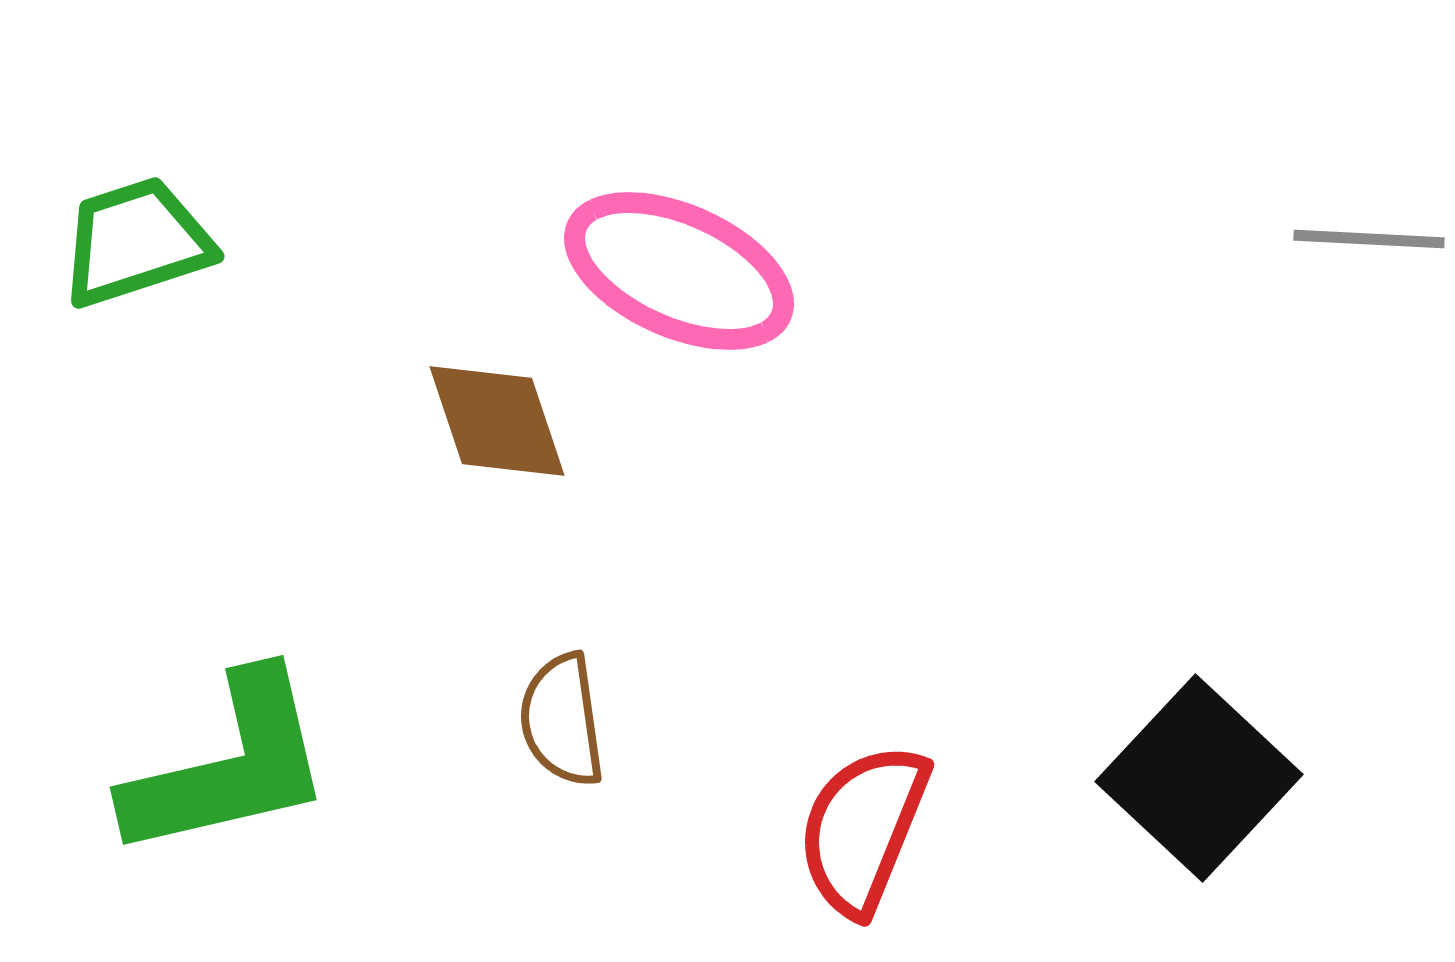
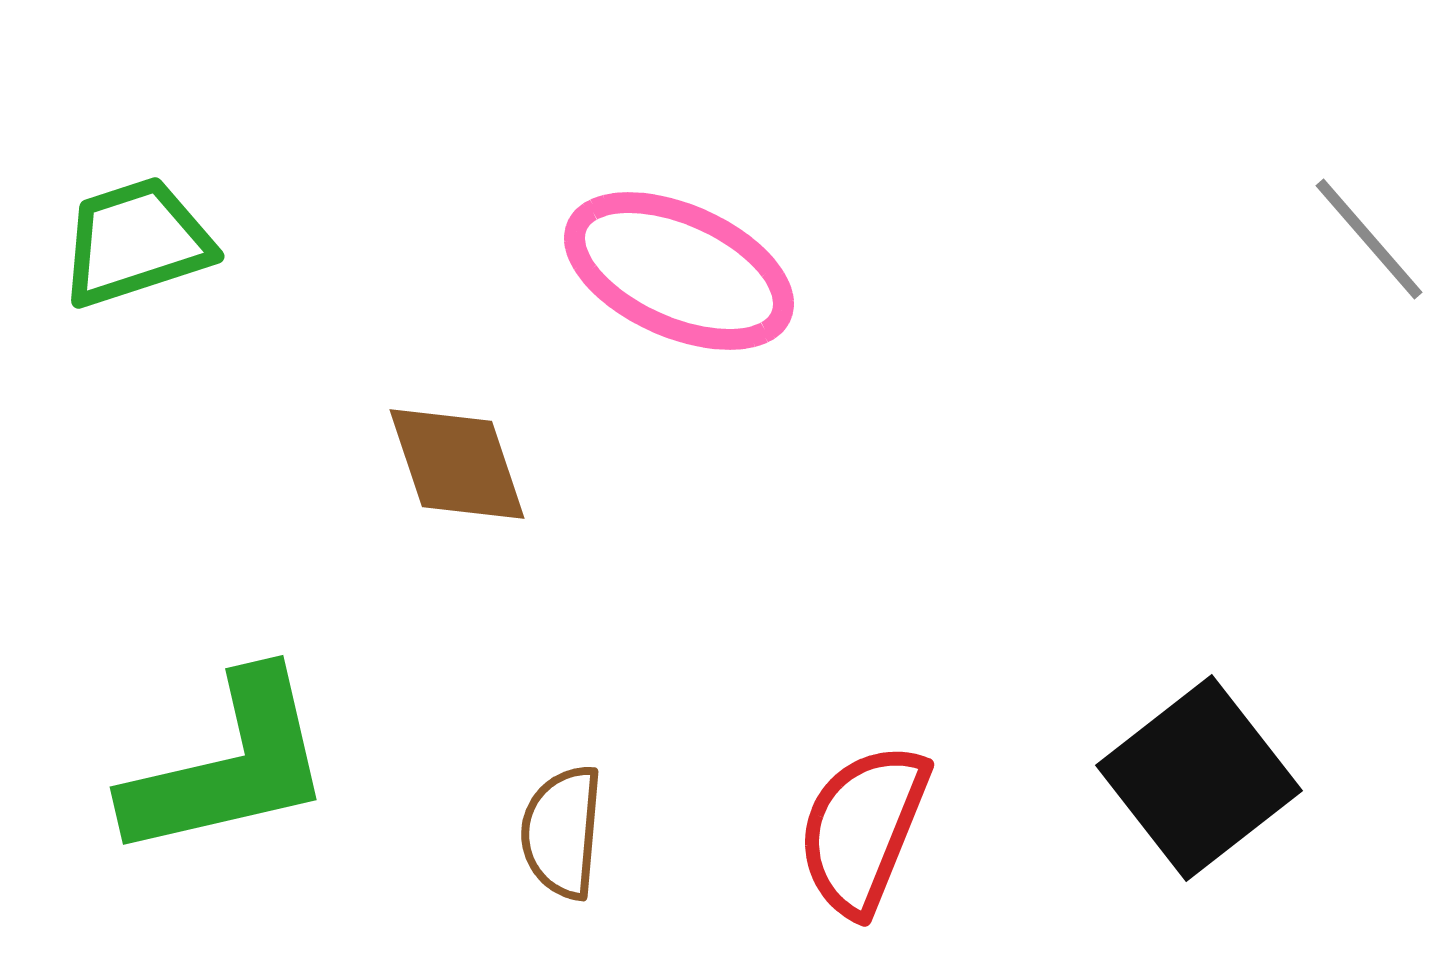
gray line: rotated 46 degrees clockwise
brown diamond: moved 40 px left, 43 px down
brown semicircle: moved 112 px down; rotated 13 degrees clockwise
black square: rotated 9 degrees clockwise
